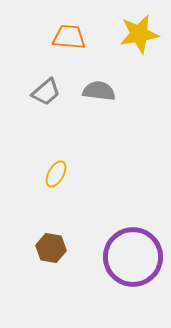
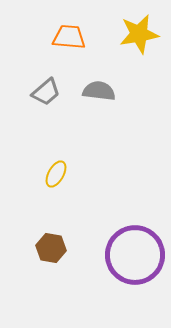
purple circle: moved 2 px right, 2 px up
